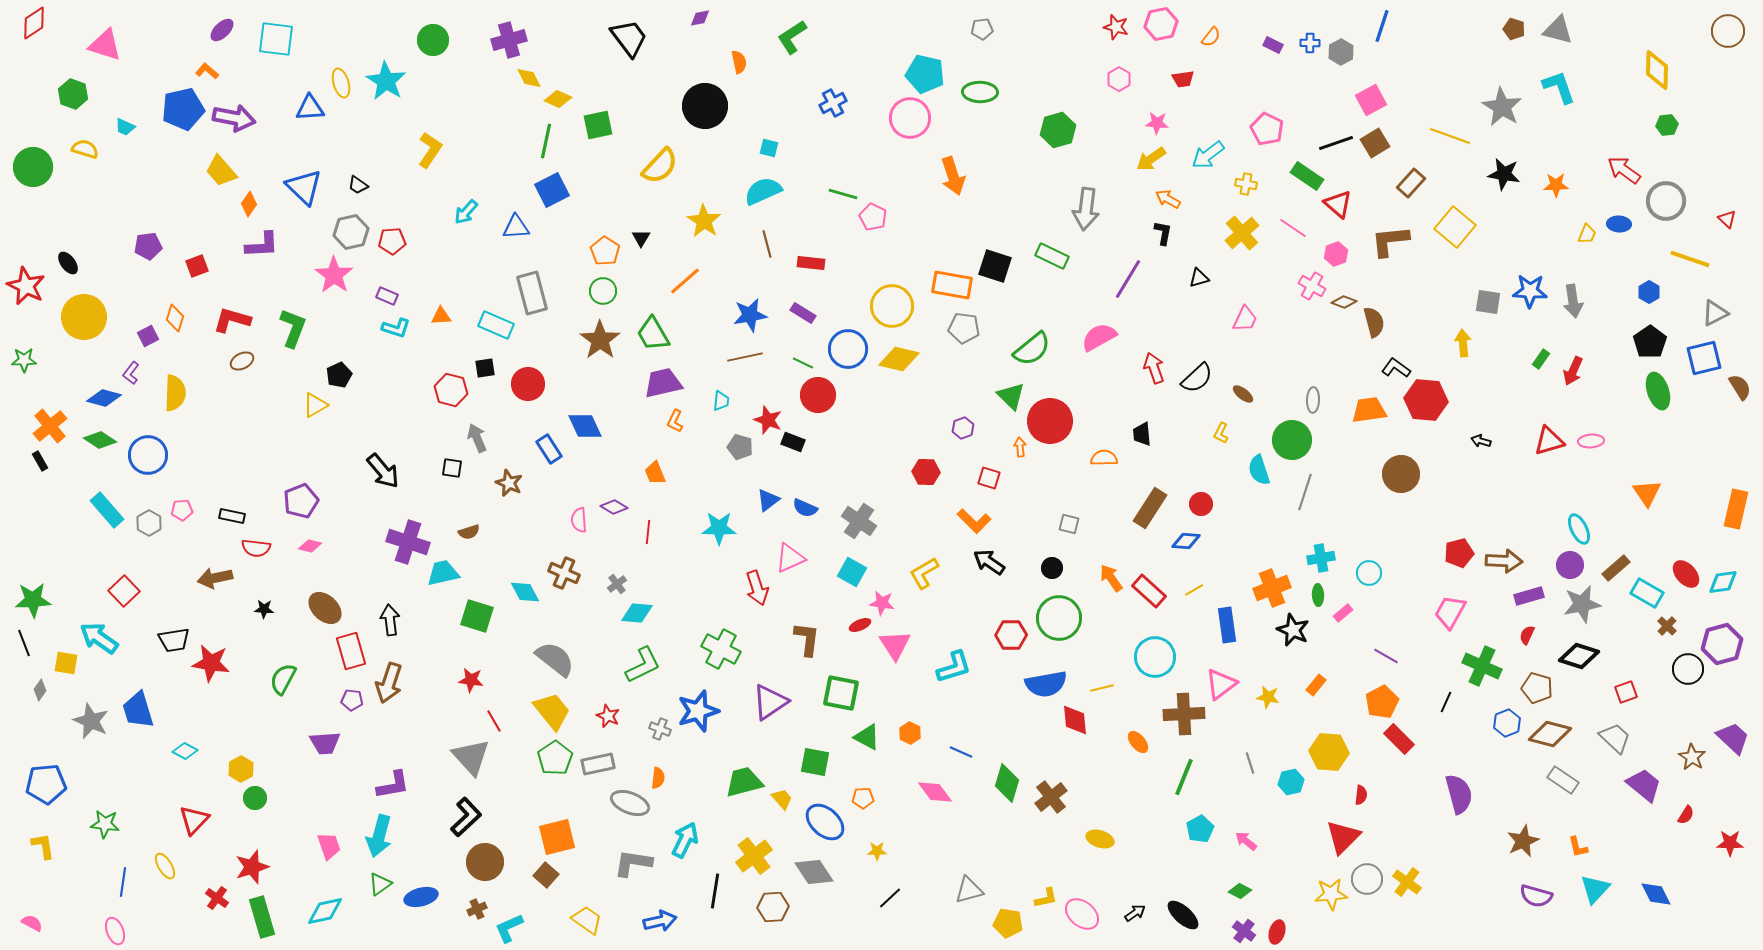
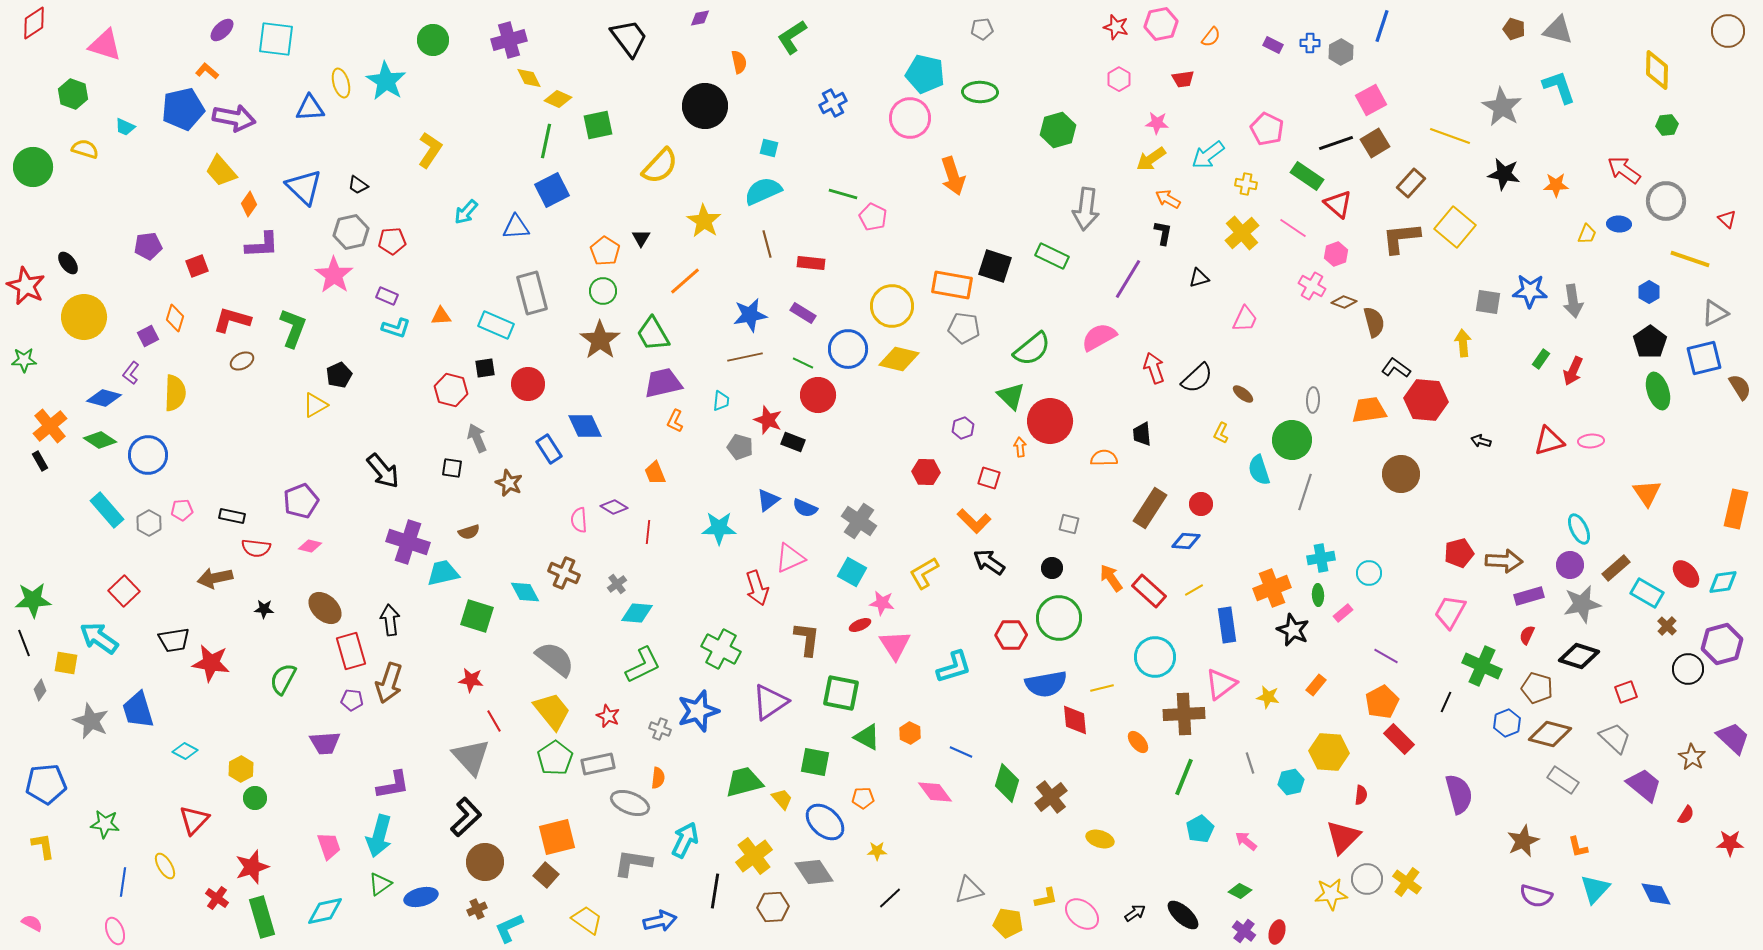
brown L-shape at (1390, 241): moved 11 px right, 3 px up
